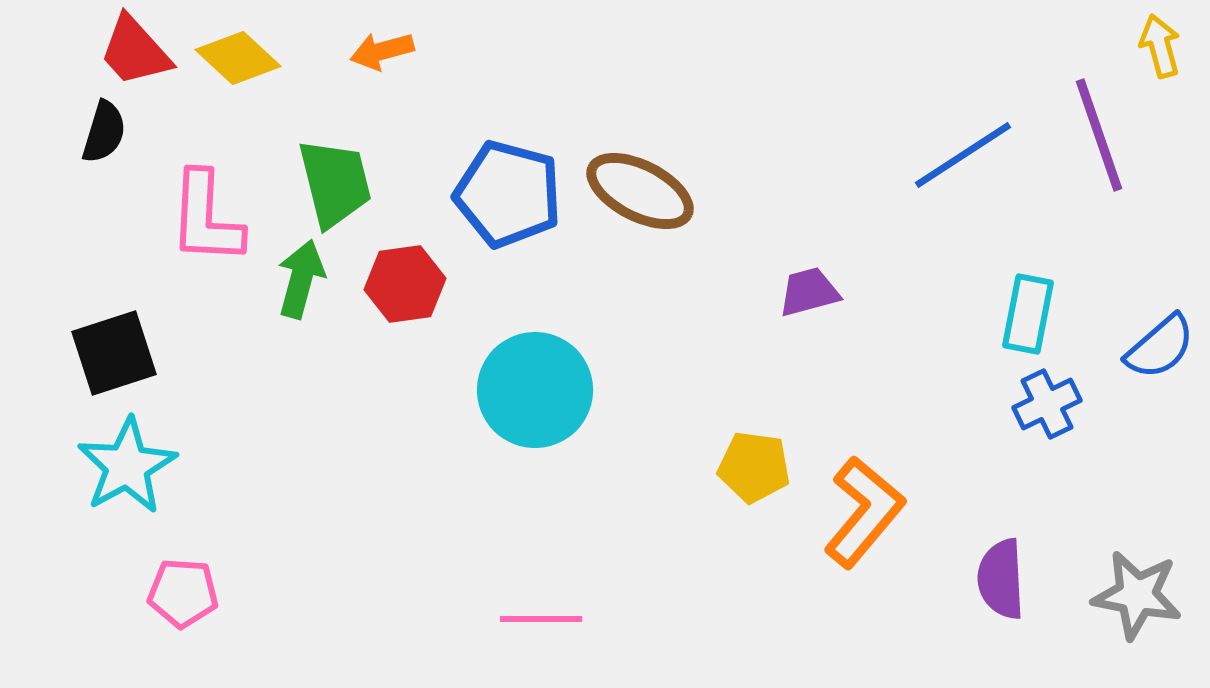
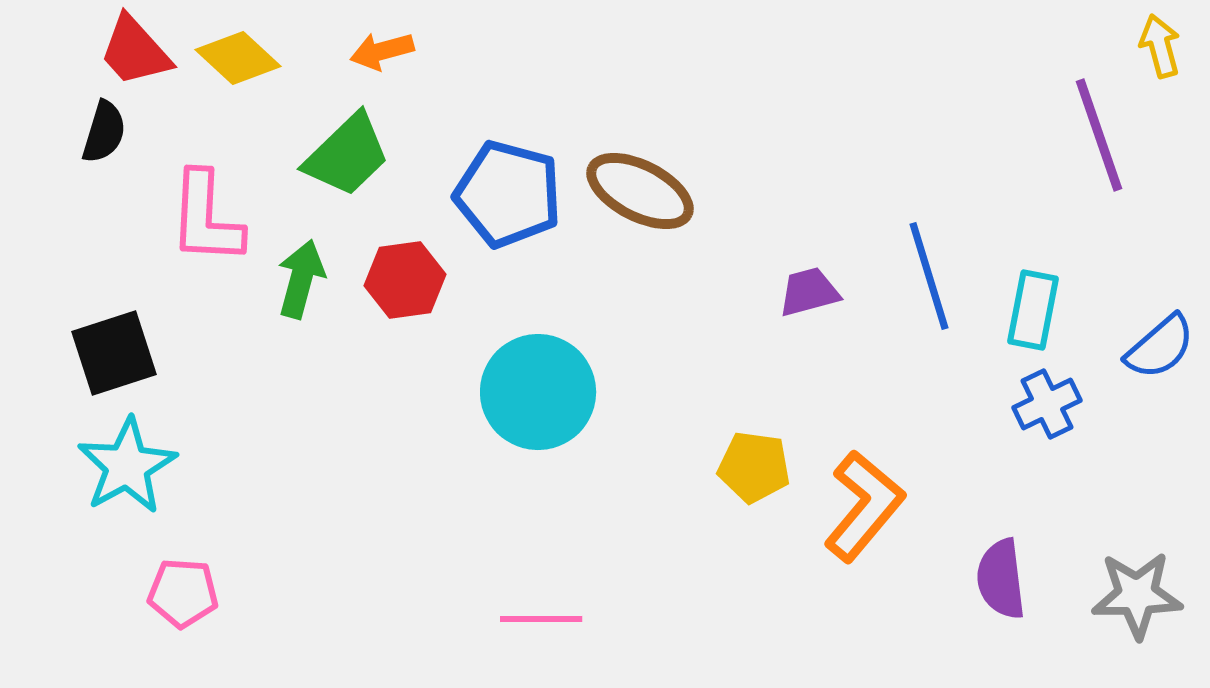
blue line: moved 34 px left, 121 px down; rotated 74 degrees counterclockwise
green trapezoid: moved 12 px right, 28 px up; rotated 60 degrees clockwise
red hexagon: moved 4 px up
cyan rectangle: moved 5 px right, 4 px up
cyan circle: moved 3 px right, 2 px down
orange L-shape: moved 6 px up
purple semicircle: rotated 4 degrees counterclockwise
gray star: rotated 12 degrees counterclockwise
